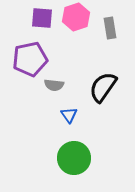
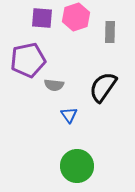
gray rectangle: moved 4 px down; rotated 10 degrees clockwise
purple pentagon: moved 2 px left, 1 px down
green circle: moved 3 px right, 8 px down
